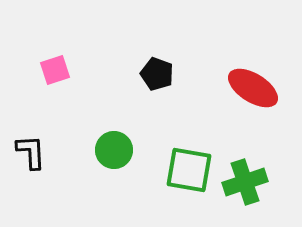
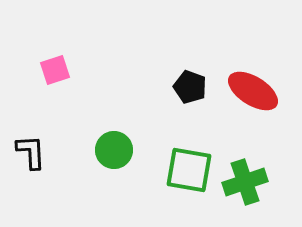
black pentagon: moved 33 px right, 13 px down
red ellipse: moved 3 px down
